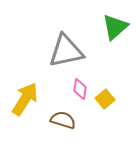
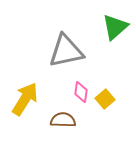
pink diamond: moved 1 px right, 3 px down
brown semicircle: rotated 15 degrees counterclockwise
